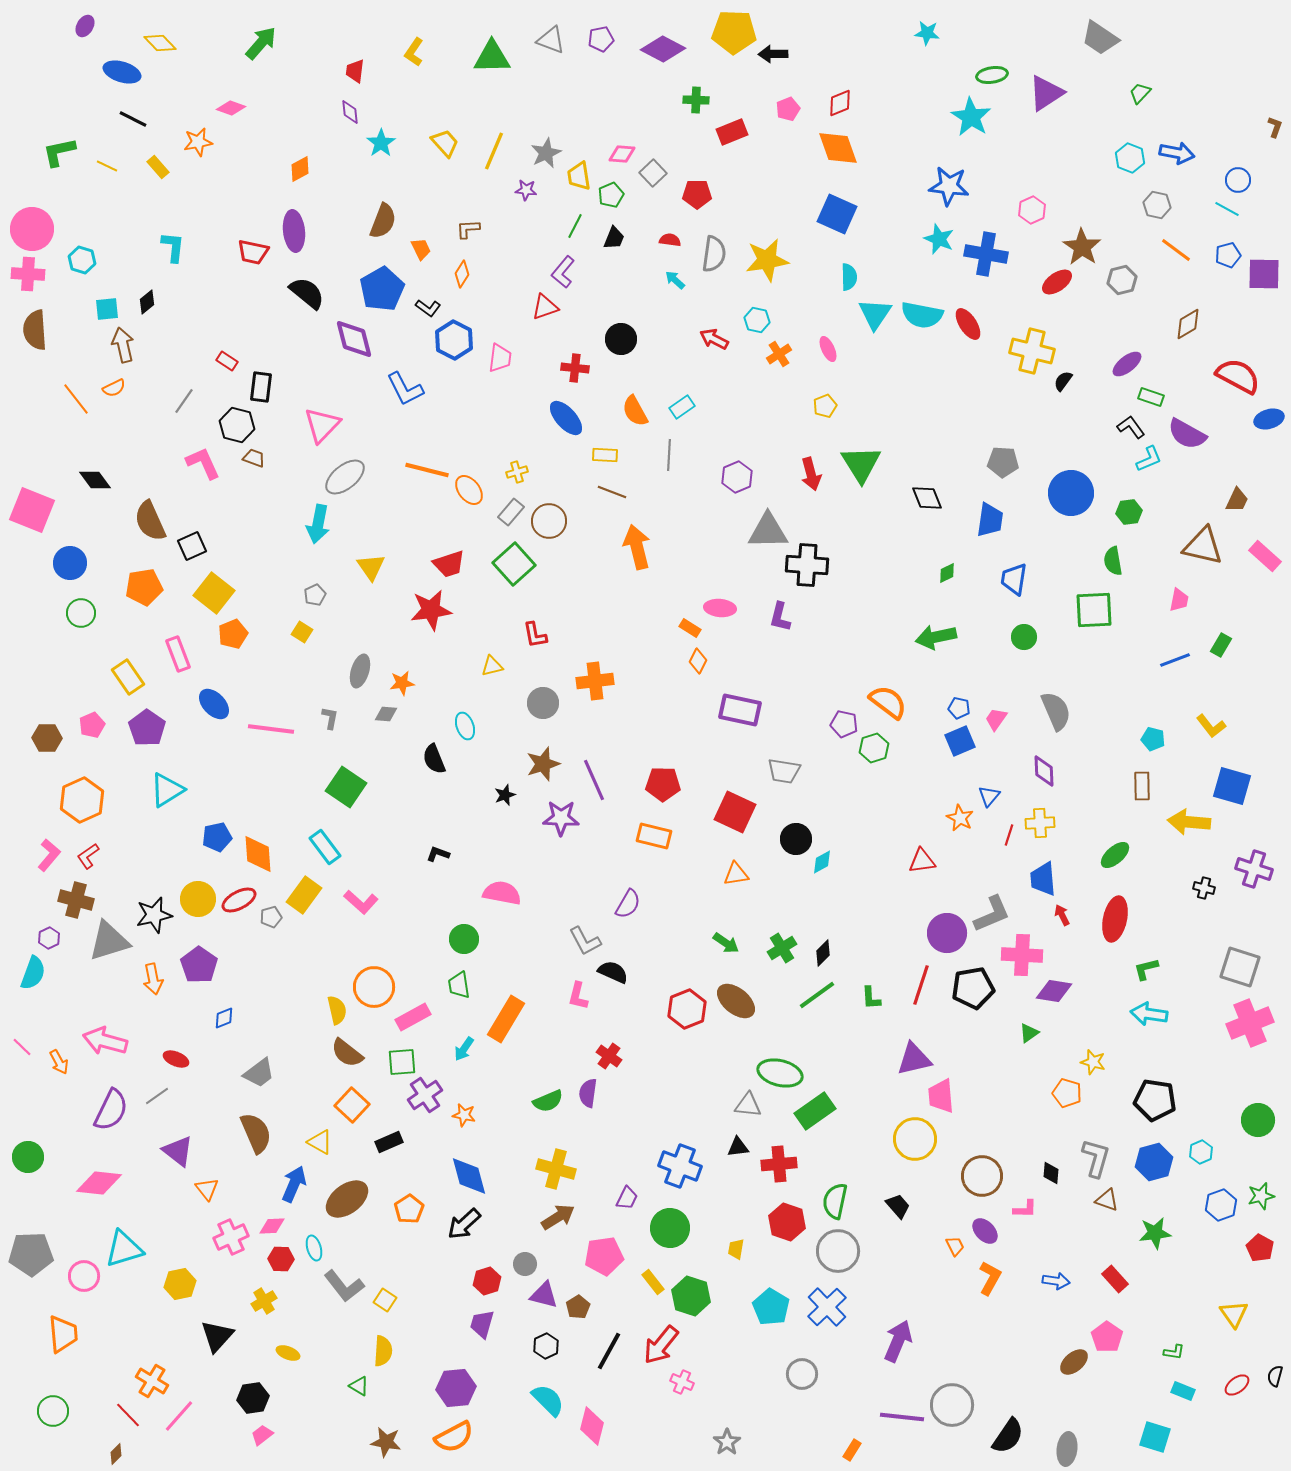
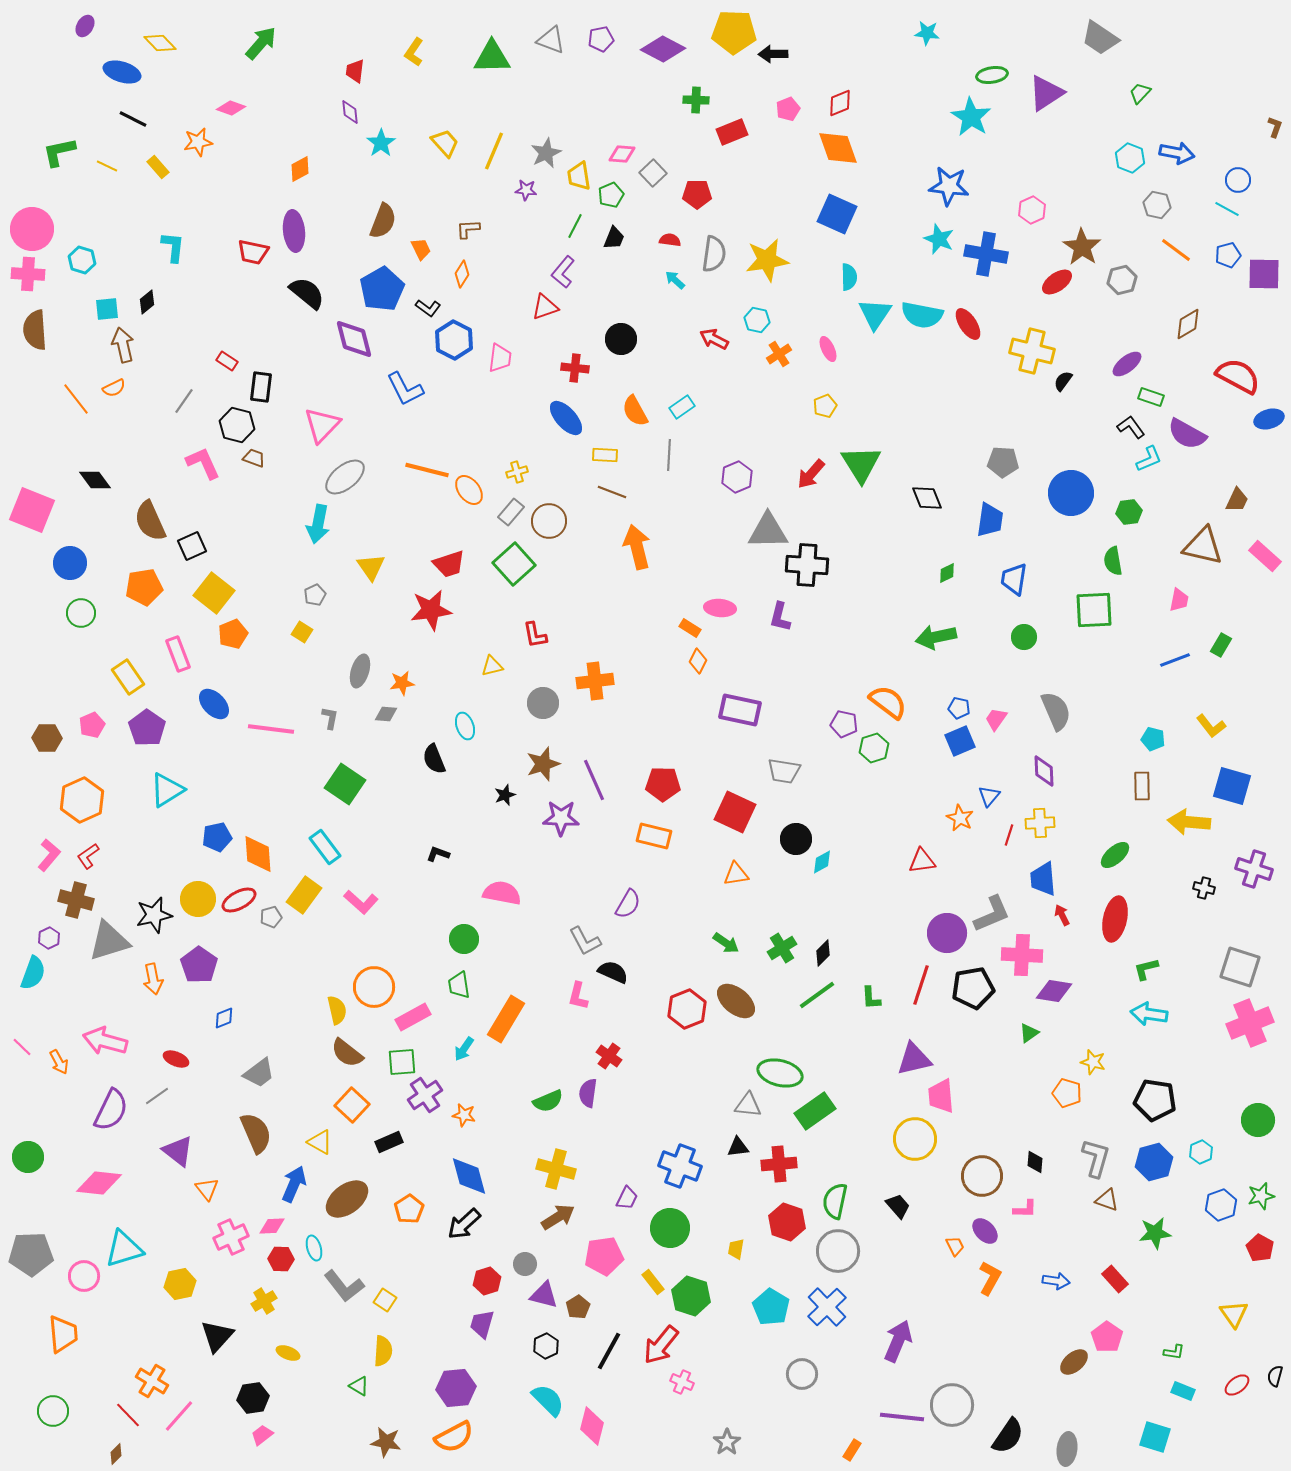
red arrow at (811, 474): rotated 56 degrees clockwise
green square at (346, 787): moved 1 px left, 3 px up
black diamond at (1051, 1173): moved 16 px left, 11 px up
